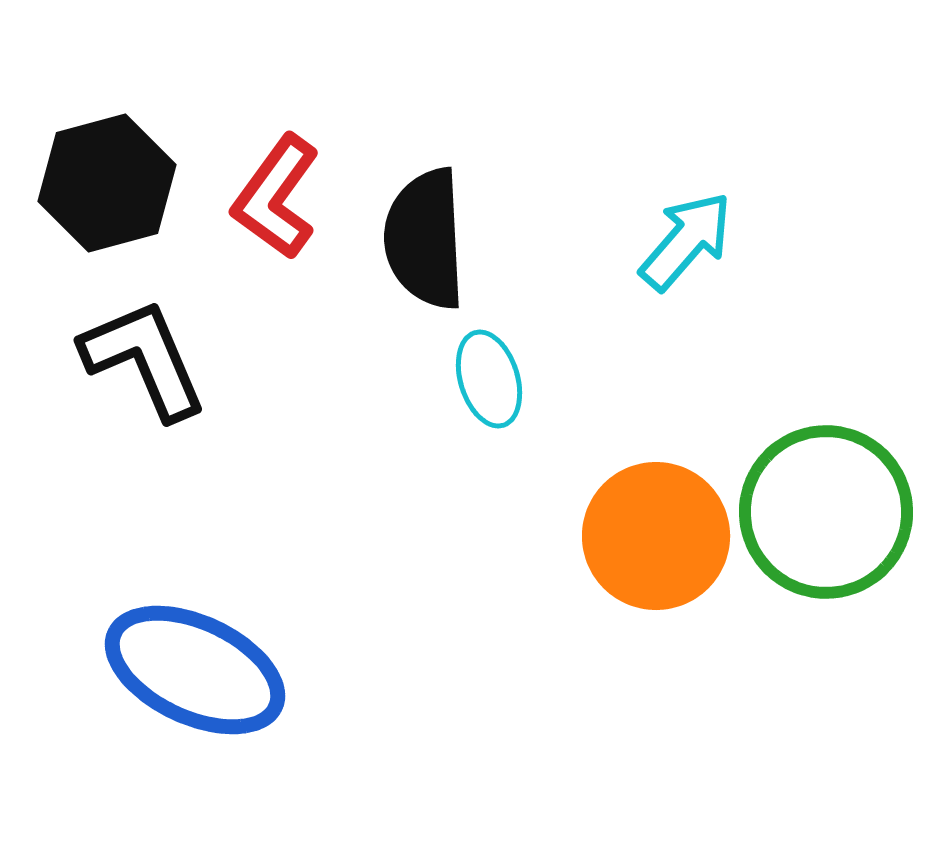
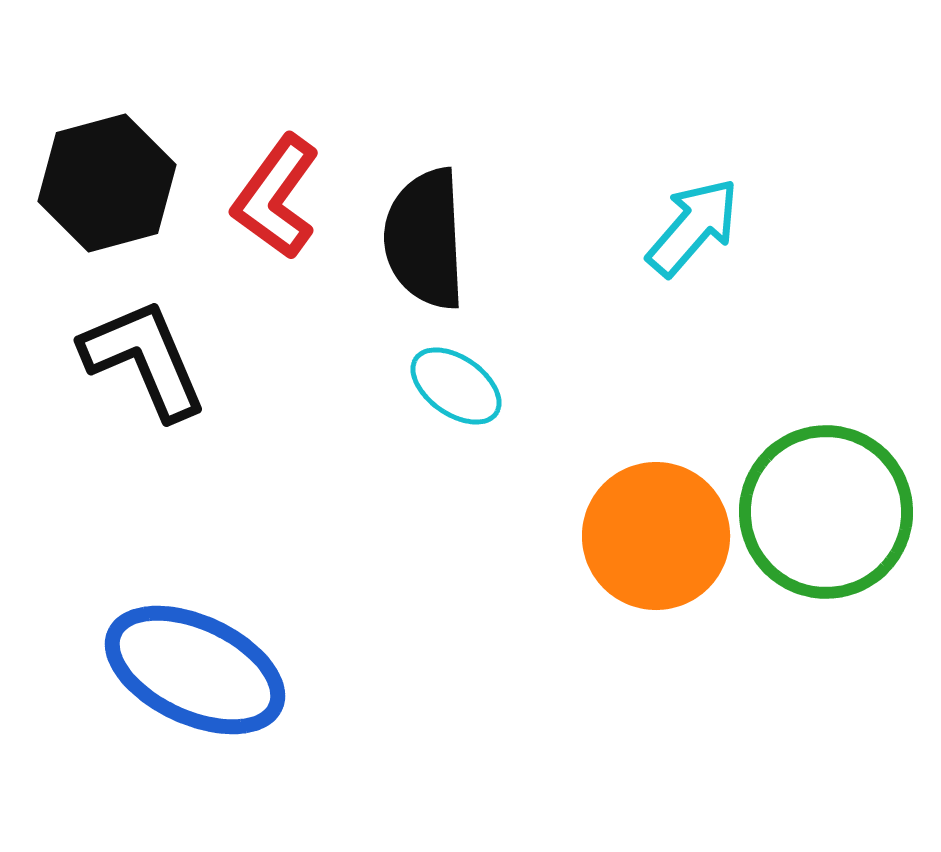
cyan arrow: moved 7 px right, 14 px up
cyan ellipse: moved 33 px left, 7 px down; rotated 38 degrees counterclockwise
